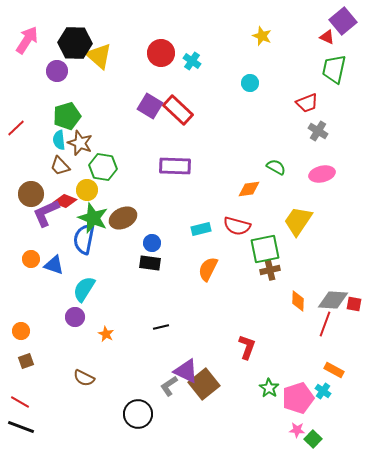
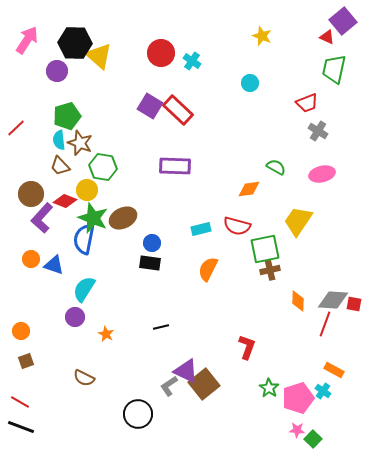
purple L-shape at (46, 213): moved 4 px left, 5 px down; rotated 24 degrees counterclockwise
